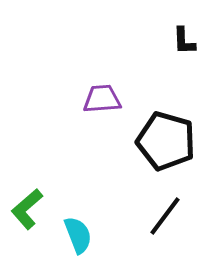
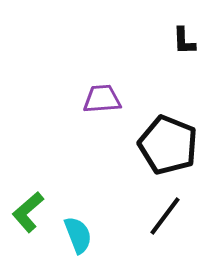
black pentagon: moved 2 px right, 4 px down; rotated 6 degrees clockwise
green L-shape: moved 1 px right, 3 px down
